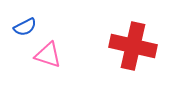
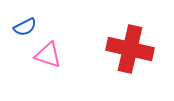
red cross: moved 3 px left, 3 px down
